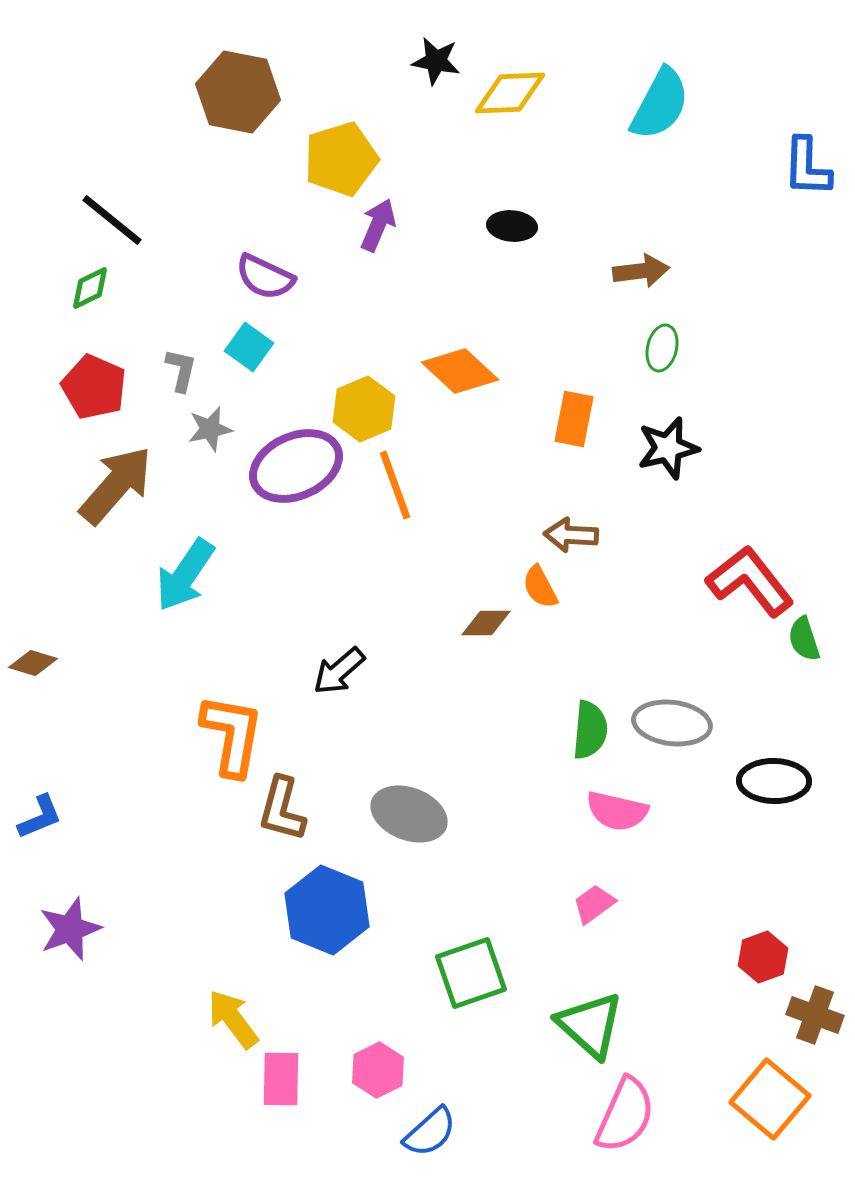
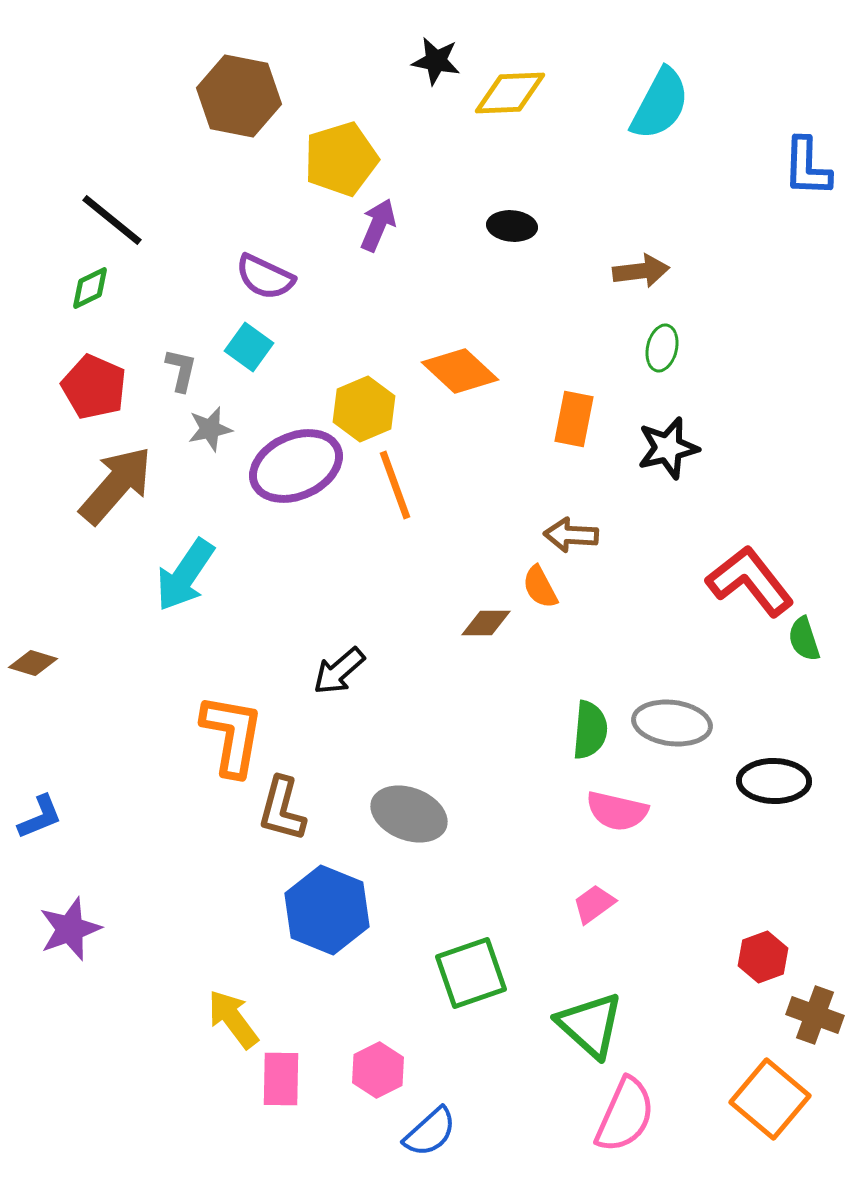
brown hexagon at (238, 92): moved 1 px right, 4 px down
